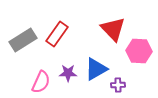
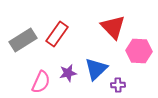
red triangle: moved 2 px up
blue triangle: rotated 15 degrees counterclockwise
purple star: rotated 12 degrees counterclockwise
